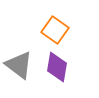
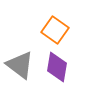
gray triangle: moved 1 px right
